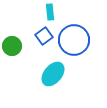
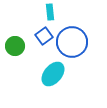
blue circle: moved 2 px left, 2 px down
green circle: moved 3 px right
